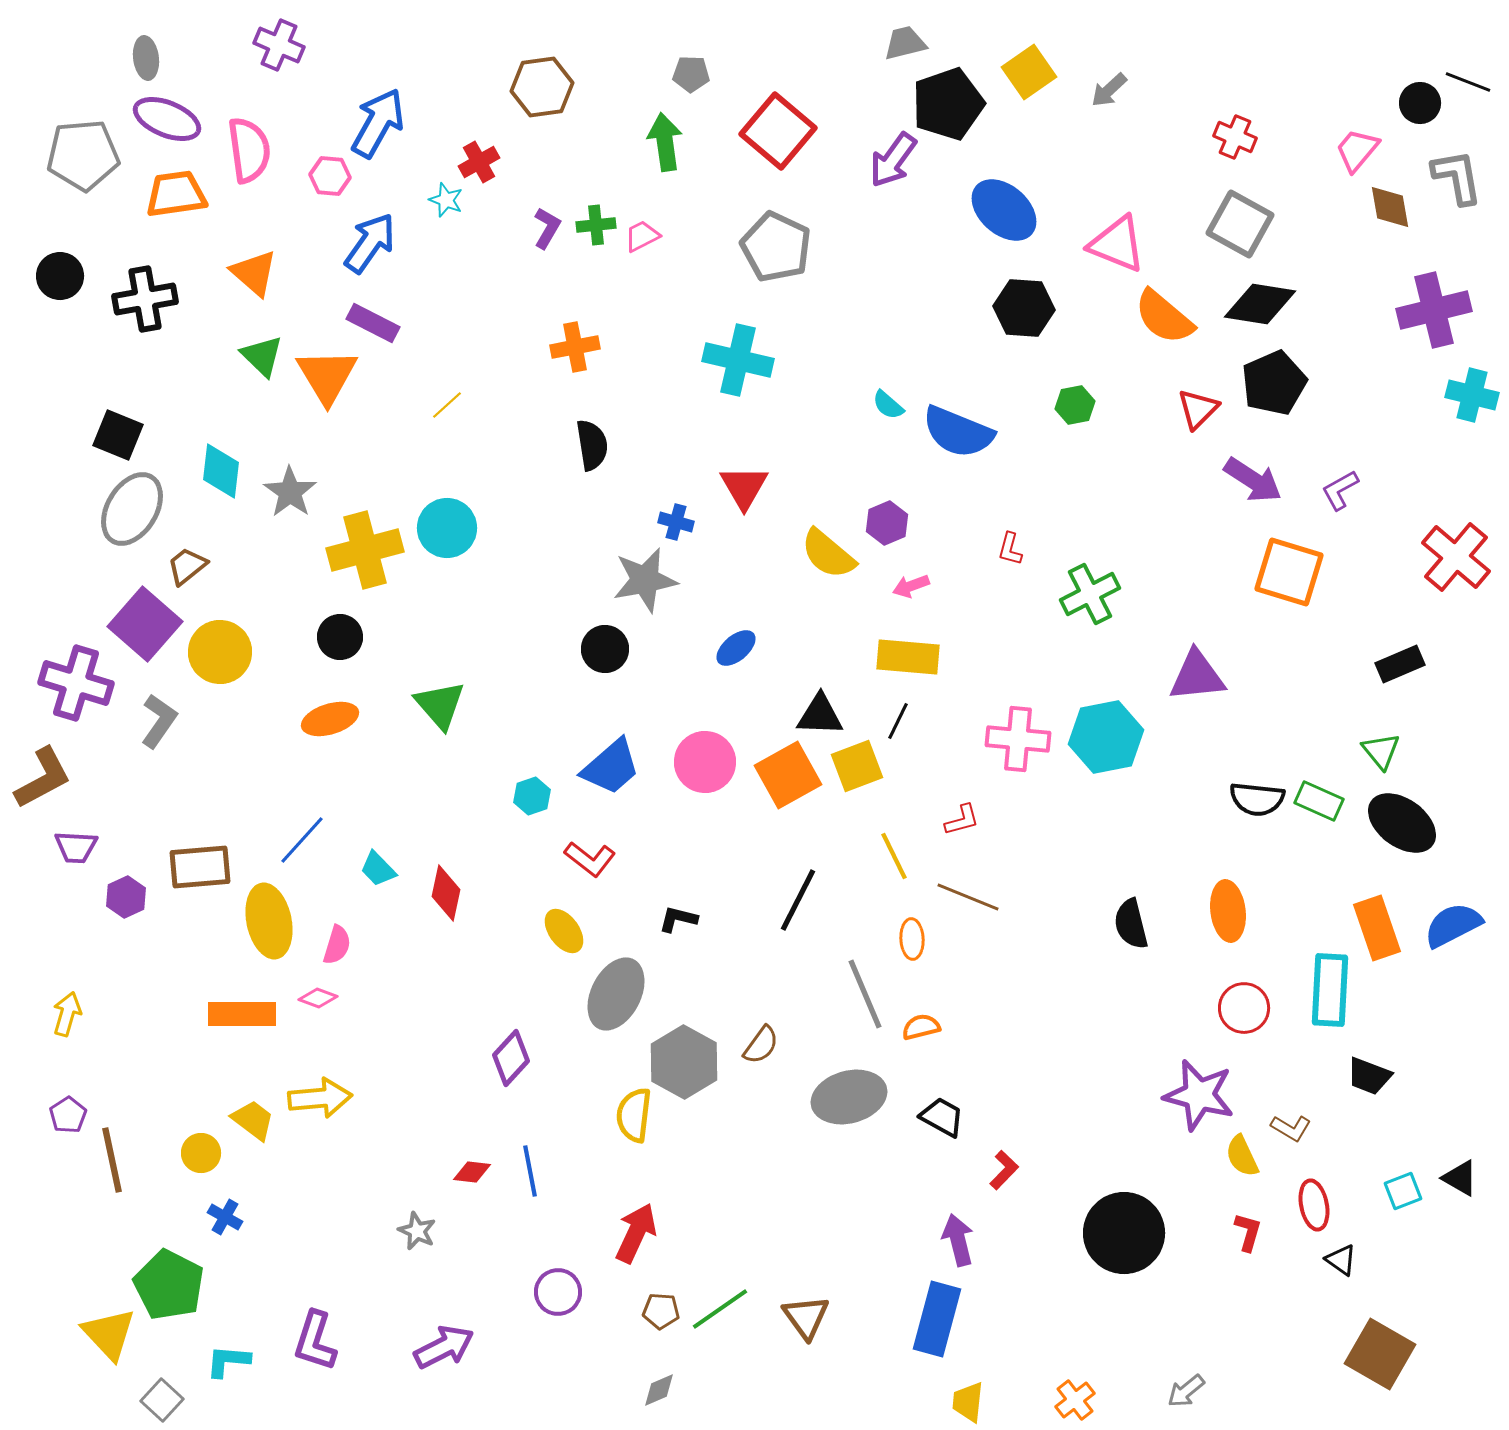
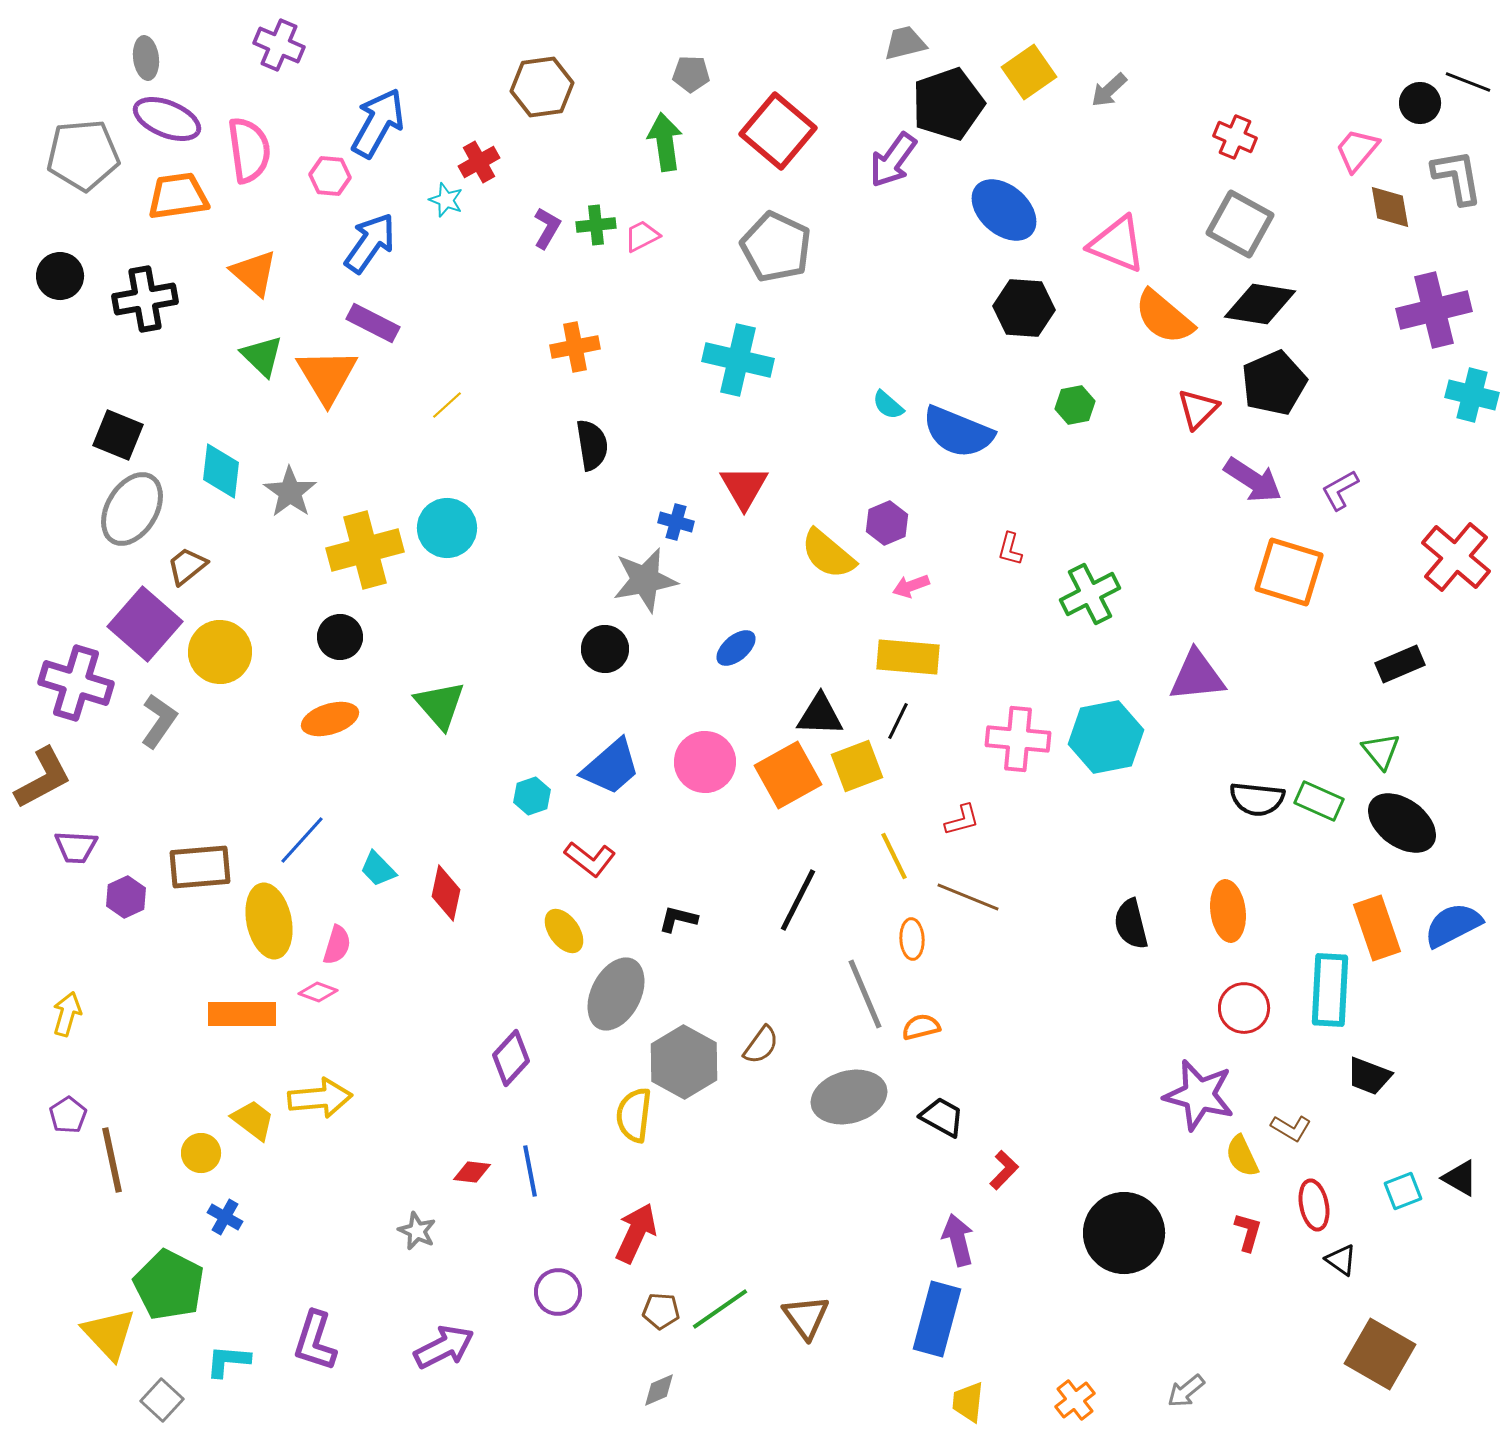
orange trapezoid at (176, 194): moved 2 px right, 2 px down
pink diamond at (318, 998): moved 6 px up
